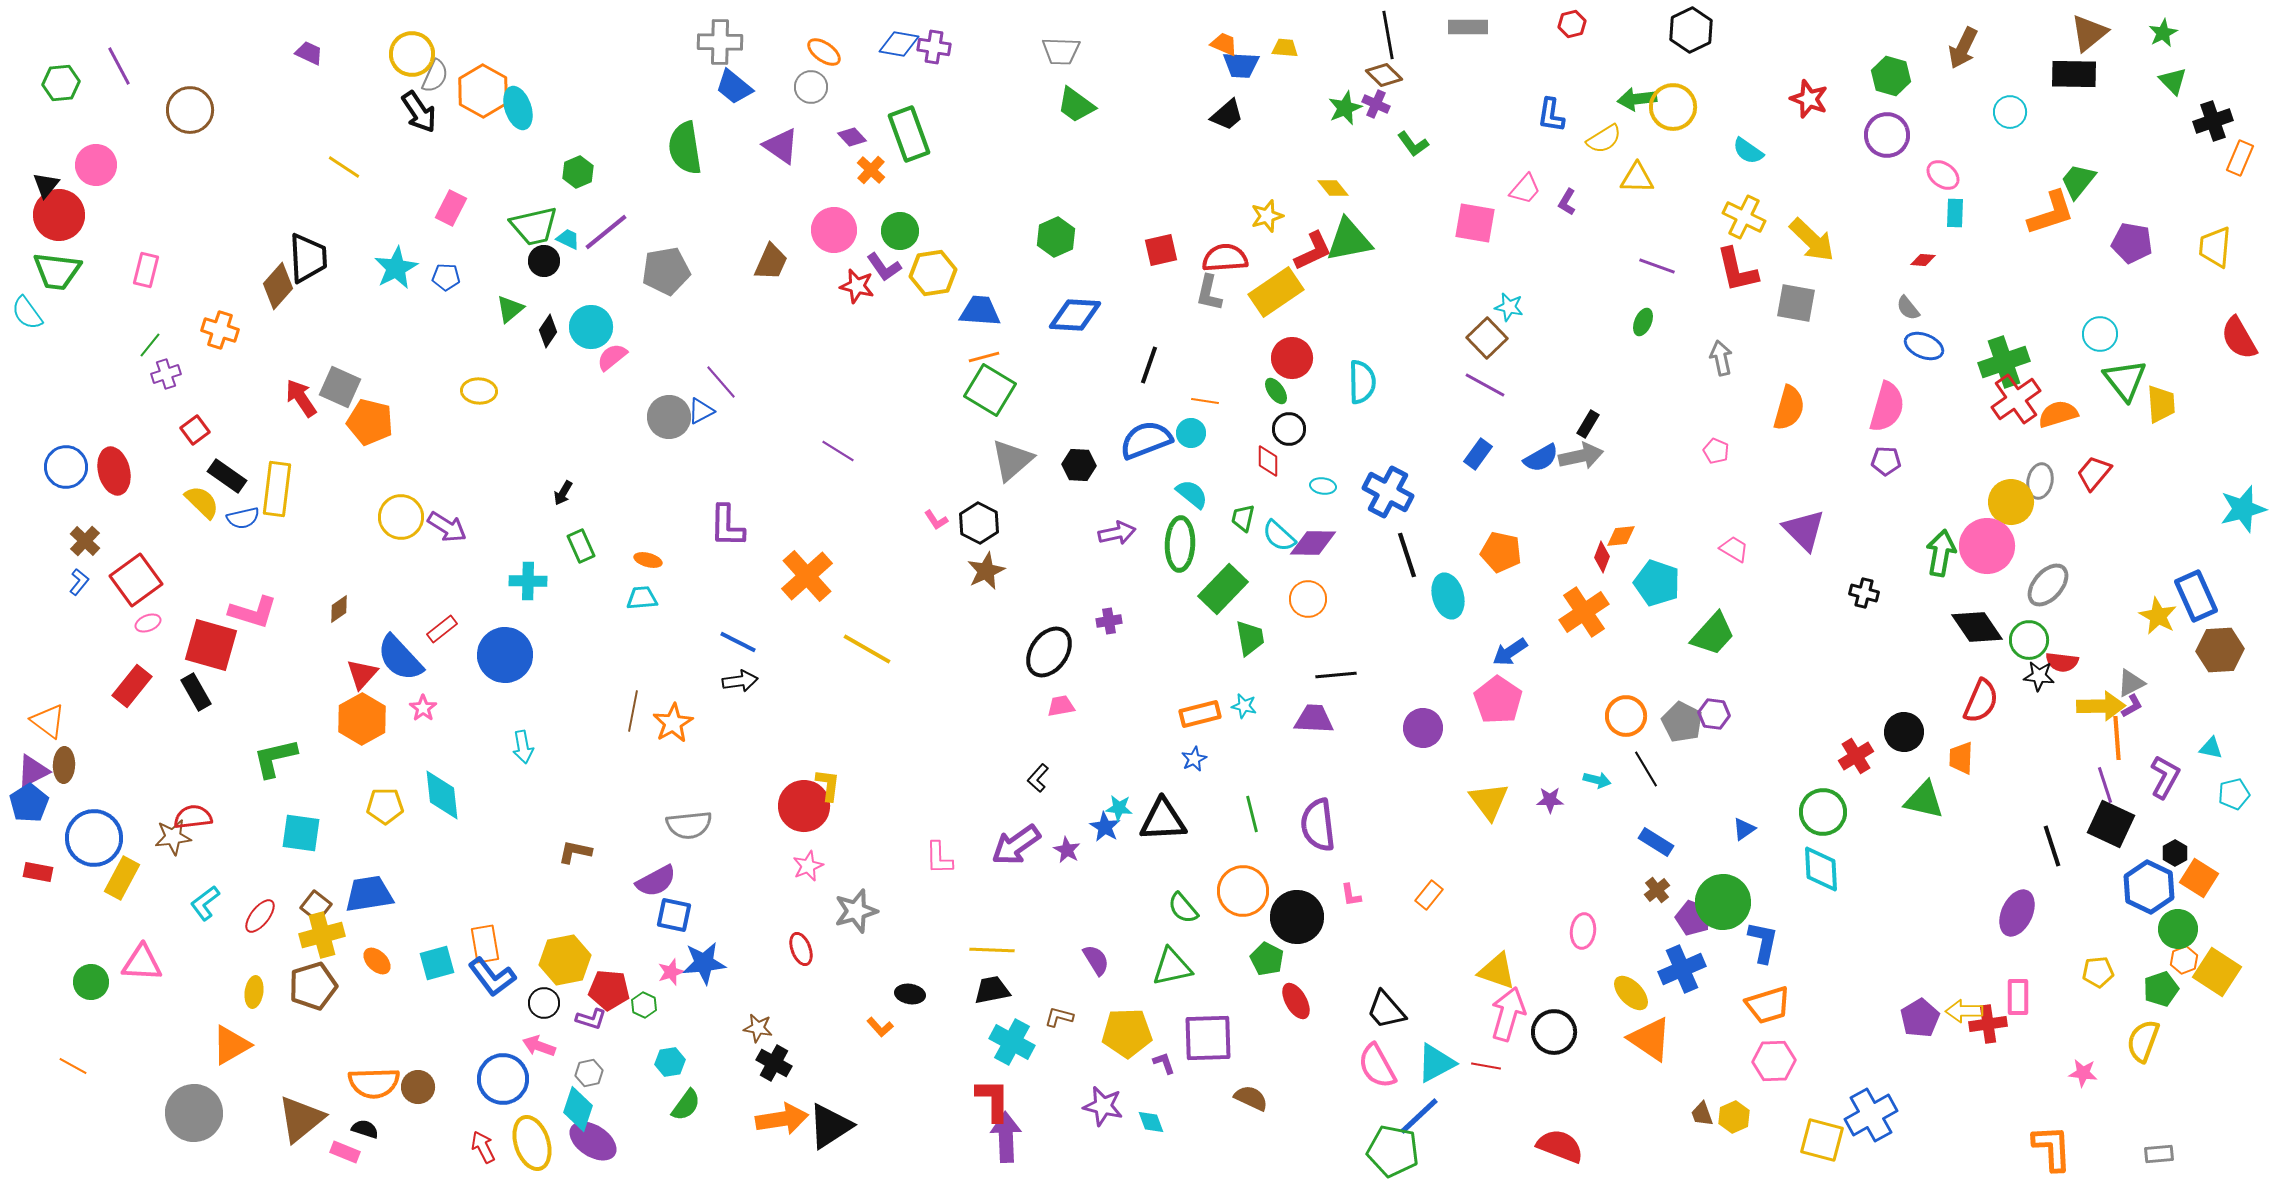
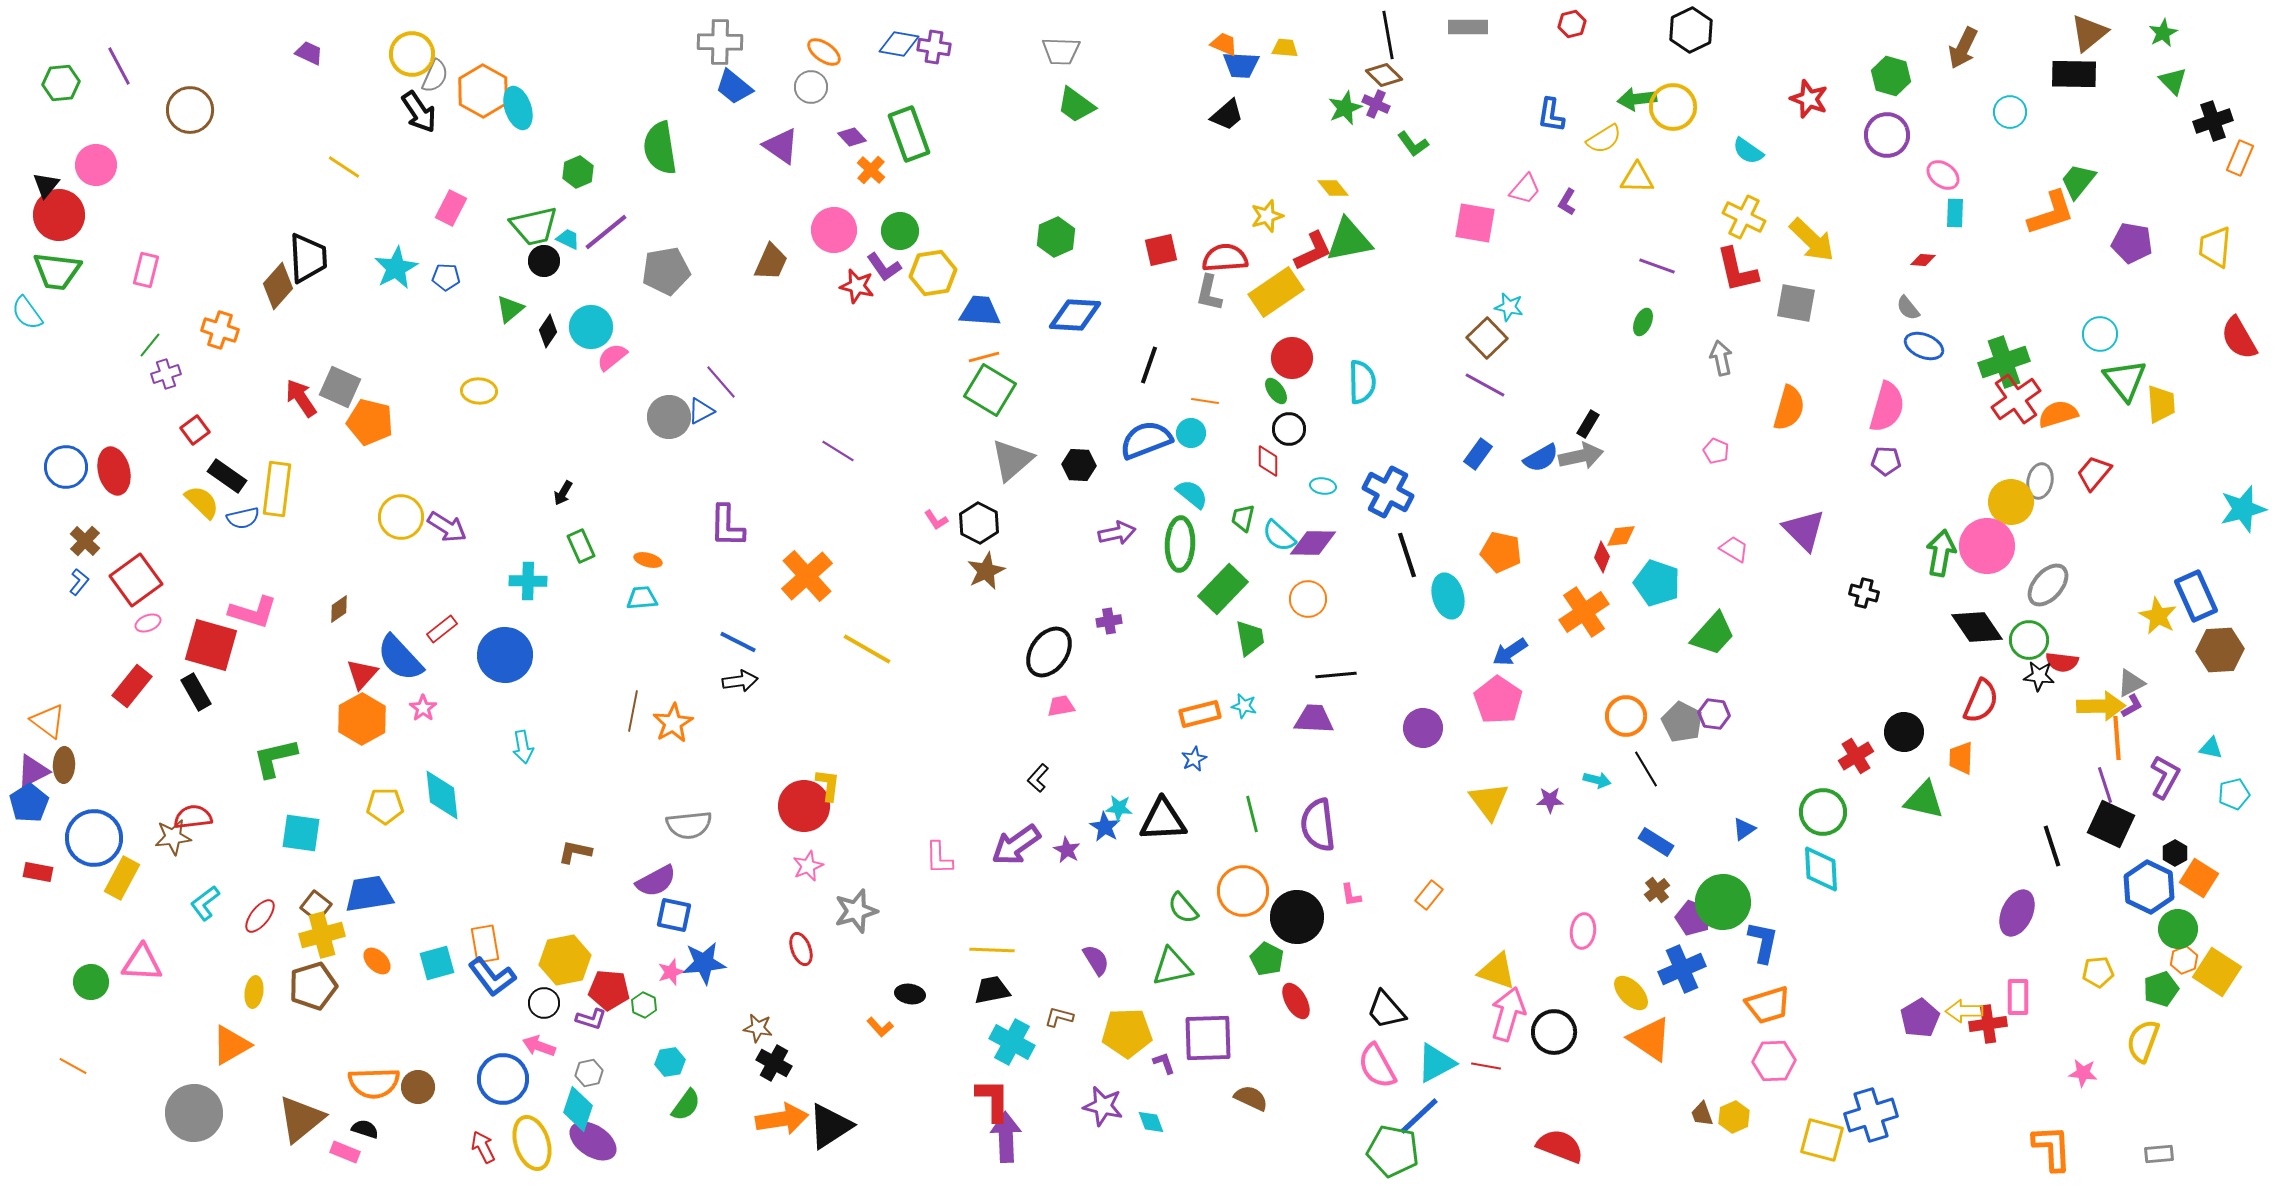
green semicircle at (685, 148): moved 25 px left
blue cross at (1871, 1115): rotated 12 degrees clockwise
